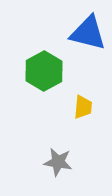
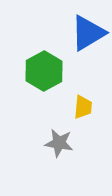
blue triangle: rotated 45 degrees counterclockwise
gray star: moved 1 px right, 19 px up
